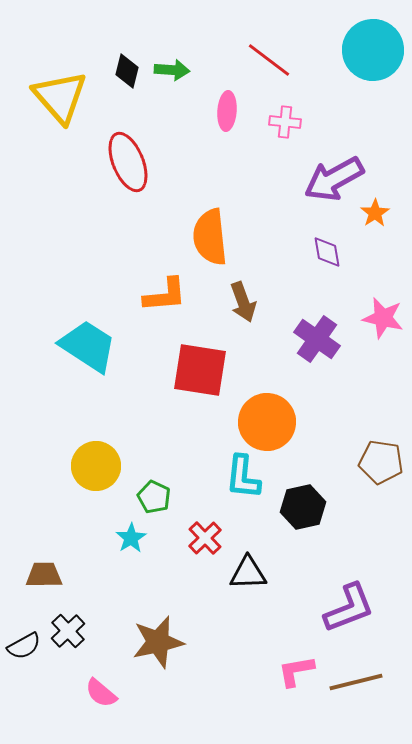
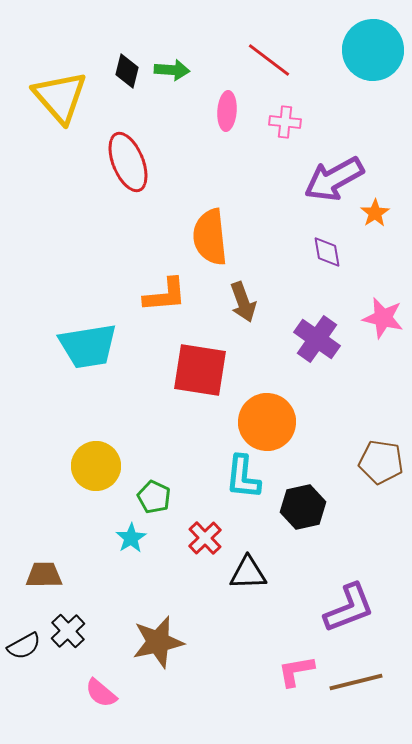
cyan trapezoid: rotated 138 degrees clockwise
